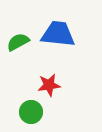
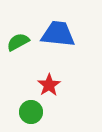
red star: rotated 25 degrees counterclockwise
